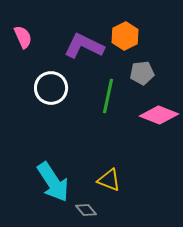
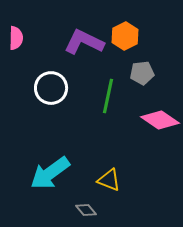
pink semicircle: moved 7 px left, 1 px down; rotated 25 degrees clockwise
purple L-shape: moved 4 px up
pink diamond: moved 1 px right, 5 px down; rotated 12 degrees clockwise
cyan arrow: moved 3 px left, 9 px up; rotated 87 degrees clockwise
